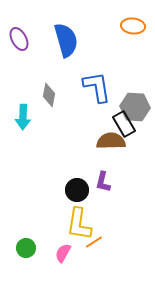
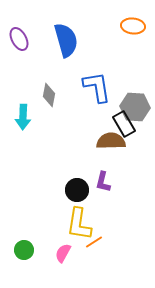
green circle: moved 2 px left, 2 px down
